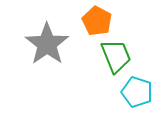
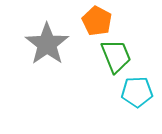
cyan pentagon: rotated 20 degrees counterclockwise
